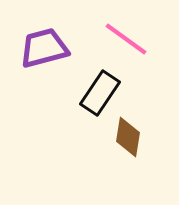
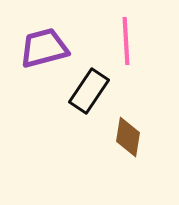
pink line: moved 2 px down; rotated 51 degrees clockwise
black rectangle: moved 11 px left, 2 px up
